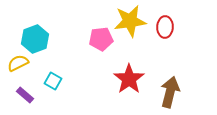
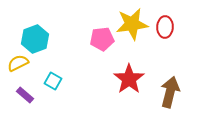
yellow star: moved 2 px right, 3 px down
pink pentagon: moved 1 px right
